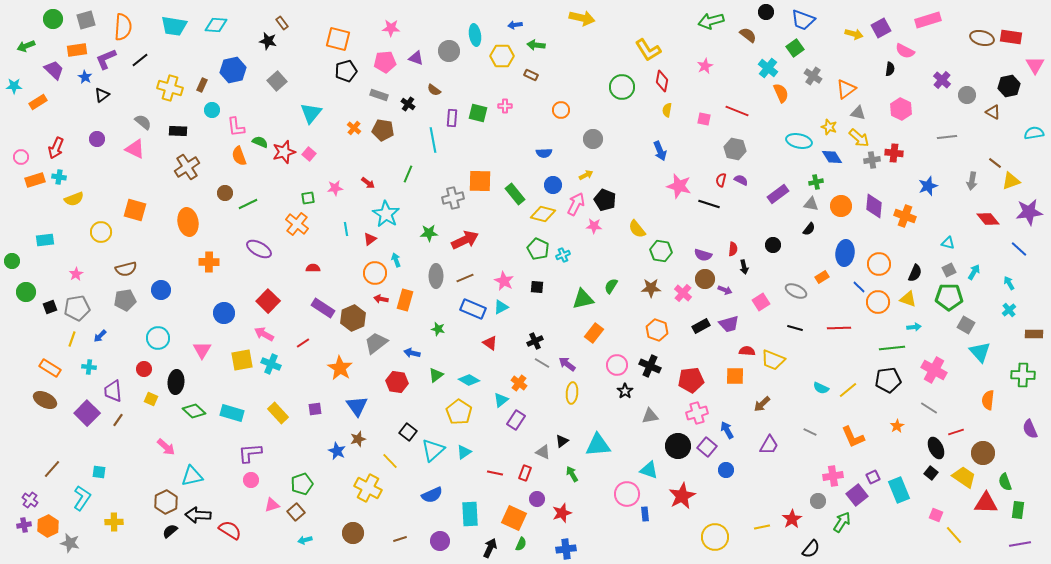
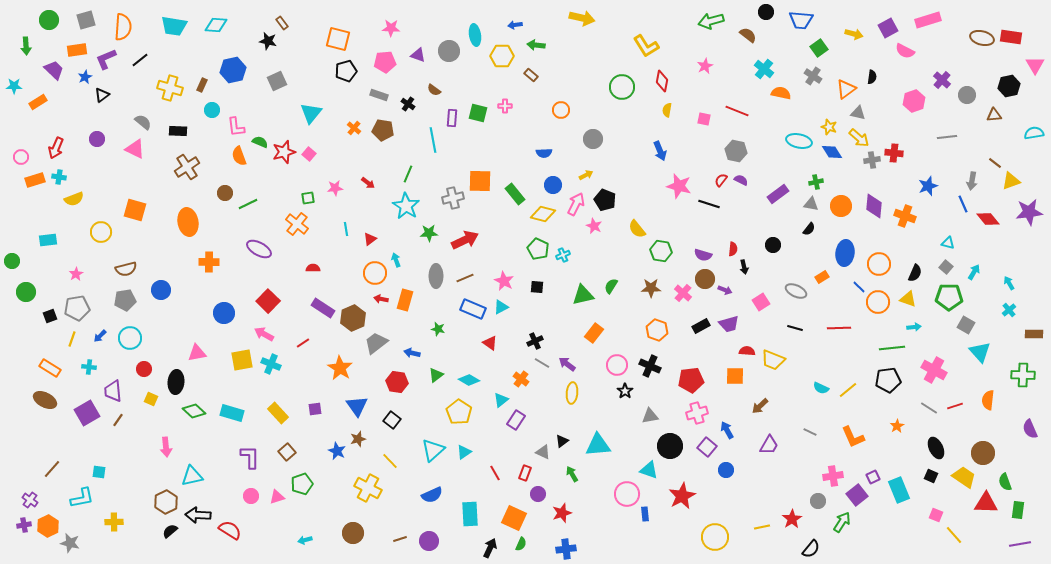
green circle at (53, 19): moved 4 px left, 1 px down
blue trapezoid at (803, 20): moved 2 px left; rotated 15 degrees counterclockwise
purple square at (881, 28): moved 7 px right
green arrow at (26, 46): rotated 72 degrees counterclockwise
green square at (795, 48): moved 24 px right
yellow L-shape at (648, 50): moved 2 px left, 4 px up
purple triangle at (416, 58): moved 2 px right, 3 px up
cyan cross at (768, 68): moved 4 px left, 1 px down
black semicircle at (890, 69): moved 18 px left, 8 px down
brown rectangle at (531, 75): rotated 16 degrees clockwise
blue star at (85, 77): rotated 16 degrees clockwise
gray square at (277, 81): rotated 18 degrees clockwise
orange semicircle at (781, 93): rotated 54 degrees counterclockwise
pink hexagon at (901, 109): moved 13 px right, 8 px up; rotated 15 degrees clockwise
brown triangle at (993, 112): moved 1 px right, 3 px down; rotated 35 degrees counterclockwise
gray hexagon at (735, 149): moved 1 px right, 2 px down
blue diamond at (832, 157): moved 5 px up
red semicircle at (721, 180): rotated 24 degrees clockwise
cyan star at (386, 214): moved 20 px right, 8 px up
pink star at (594, 226): rotated 21 degrees clockwise
cyan rectangle at (45, 240): moved 3 px right
blue line at (1019, 249): moved 56 px left, 45 px up; rotated 24 degrees clockwise
gray square at (949, 270): moved 3 px left, 3 px up; rotated 24 degrees counterclockwise
green triangle at (583, 299): moved 4 px up
black square at (50, 307): moved 9 px down
cyan circle at (158, 338): moved 28 px left
pink triangle at (202, 350): moved 5 px left, 3 px down; rotated 48 degrees clockwise
orange cross at (519, 383): moved 2 px right, 4 px up
brown arrow at (762, 404): moved 2 px left, 2 px down
purple square at (87, 413): rotated 15 degrees clockwise
black square at (408, 432): moved 16 px left, 12 px up
red line at (956, 432): moved 1 px left, 26 px up
black circle at (678, 446): moved 8 px left
pink arrow at (166, 447): rotated 42 degrees clockwise
purple L-shape at (250, 453): moved 4 px down; rotated 95 degrees clockwise
red line at (495, 473): rotated 49 degrees clockwise
black square at (931, 473): moved 3 px down; rotated 16 degrees counterclockwise
pink circle at (251, 480): moved 16 px down
cyan L-shape at (82, 498): rotated 45 degrees clockwise
purple circle at (537, 499): moved 1 px right, 5 px up
pink triangle at (272, 505): moved 5 px right, 8 px up
brown square at (296, 512): moved 9 px left, 60 px up
purple circle at (440, 541): moved 11 px left
